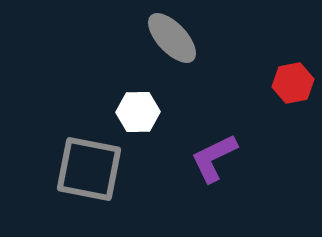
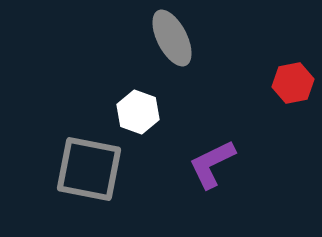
gray ellipse: rotated 16 degrees clockwise
white hexagon: rotated 21 degrees clockwise
purple L-shape: moved 2 px left, 6 px down
